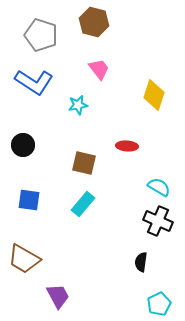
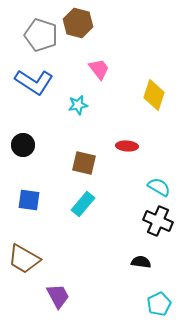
brown hexagon: moved 16 px left, 1 px down
black semicircle: rotated 90 degrees clockwise
